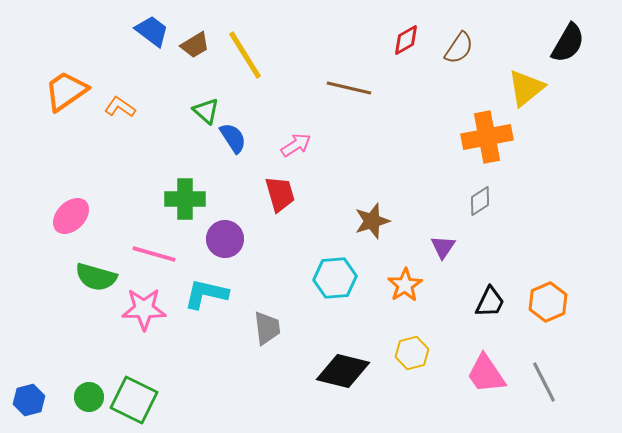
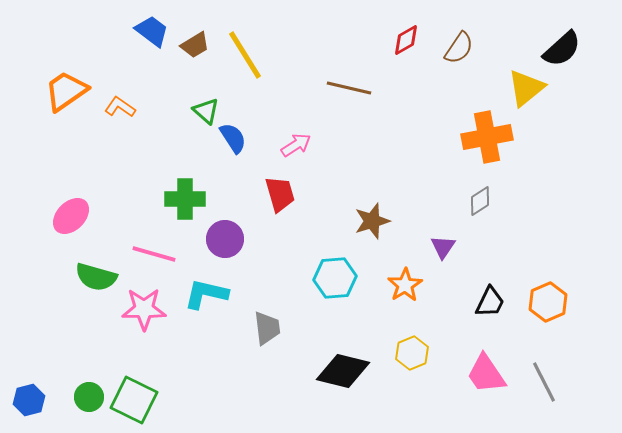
black semicircle: moved 6 px left, 6 px down; rotated 18 degrees clockwise
yellow hexagon: rotated 8 degrees counterclockwise
